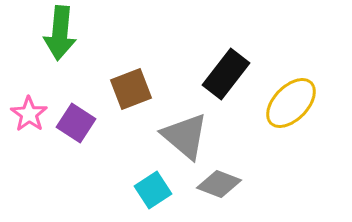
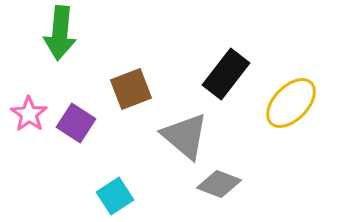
cyan square: moved 38 px left, 6 px down
